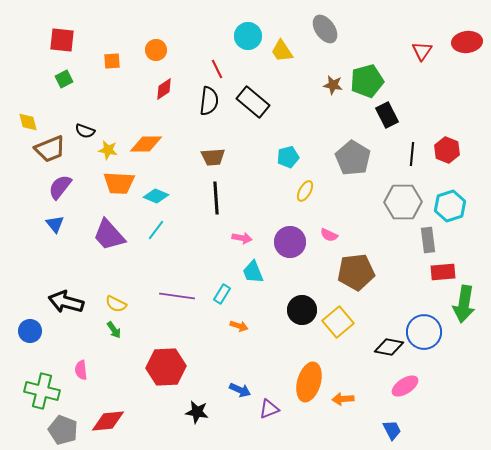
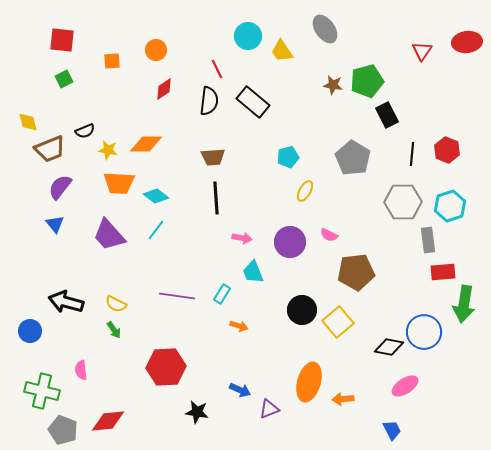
black semicircle at (85, 131): rotated 42 degrees counterclockwise
cyan diamond at (156, 196): rotated 15 degrees clockwise
